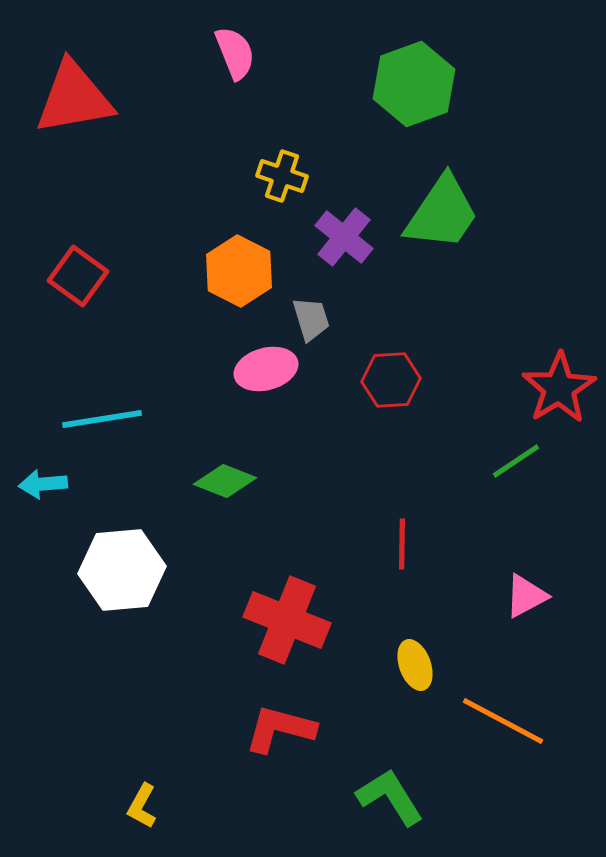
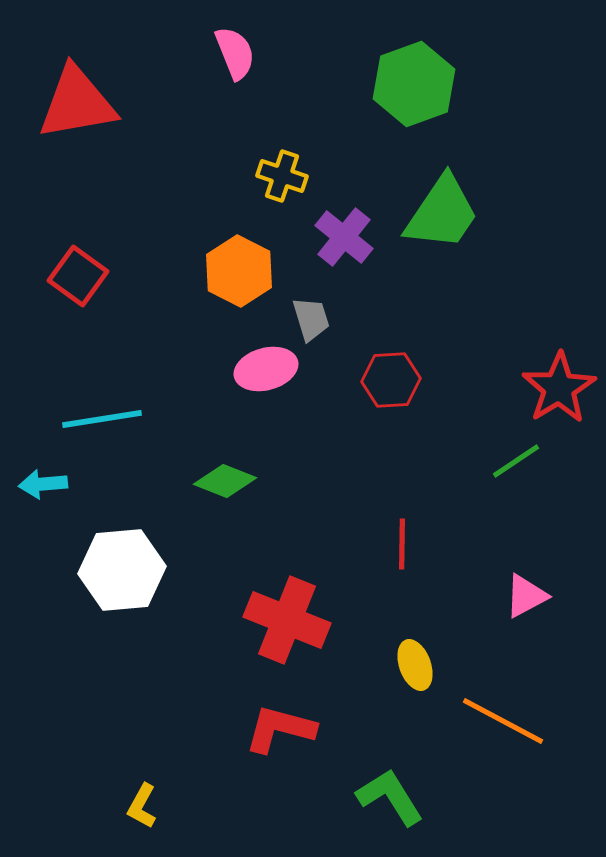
red triangle: moved 3 px right, 5 px down
